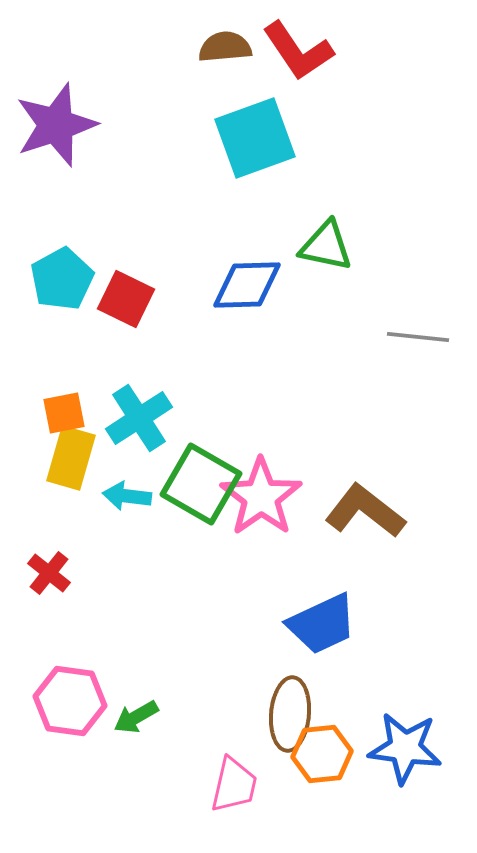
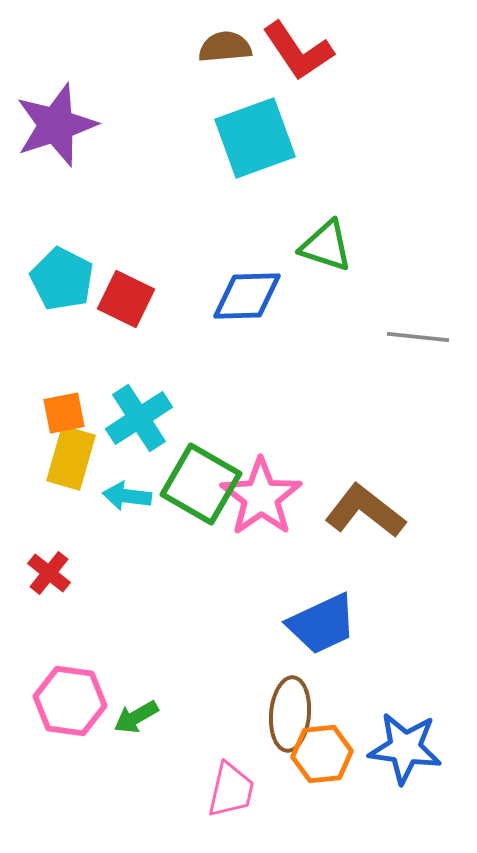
green triangle: rotated 6 degrees clockwise
cyan pentagon: rotated 16 degrees counterclockwise
blue diamond: moved 11 px down
pink trapezoid: moved 3 px left, 5 px down
